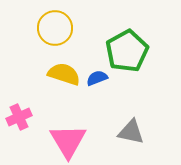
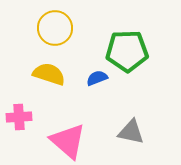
green pentagon: rotated 27 degrees clockwise
yellow semicircle: moved 15 px left
pink cross: rotated 20 degrees clockwise
pink triangle: rotated 18 degrees counterclockwise
